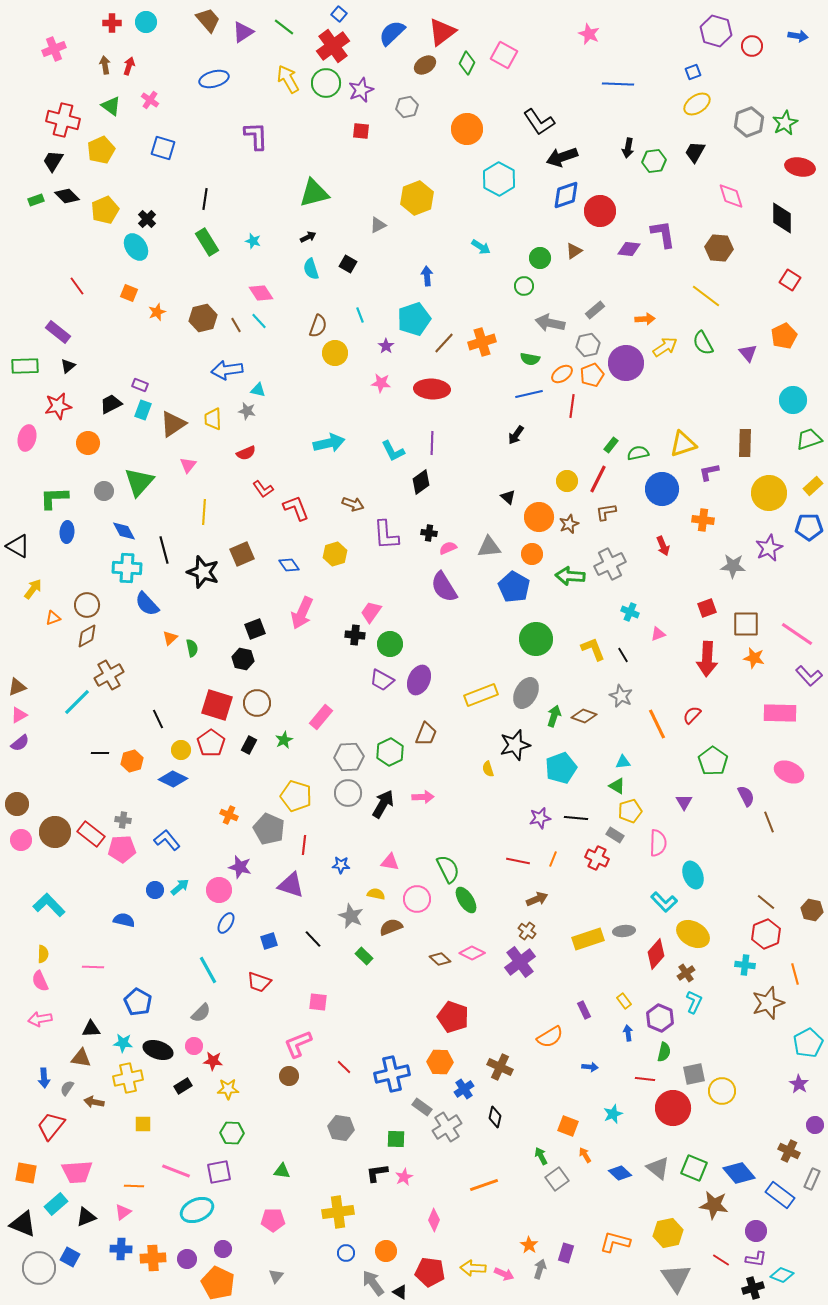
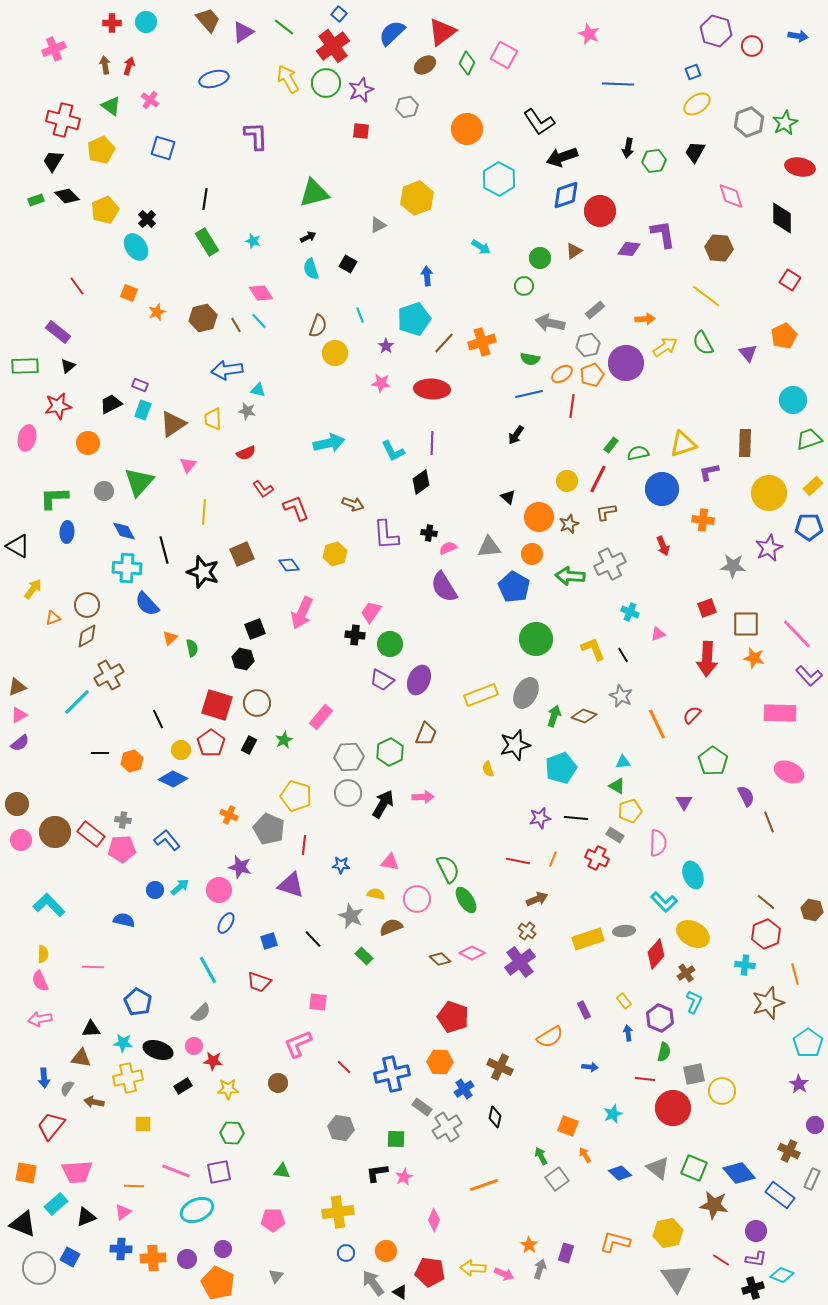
pink line at (797, 634): rotated 12 degrees clockwise
cyan pentagon at (808, 1043): rotated 8 degrees counterclockwise
brown circle at (289, 1076): moved 11 px left, 7 px down
